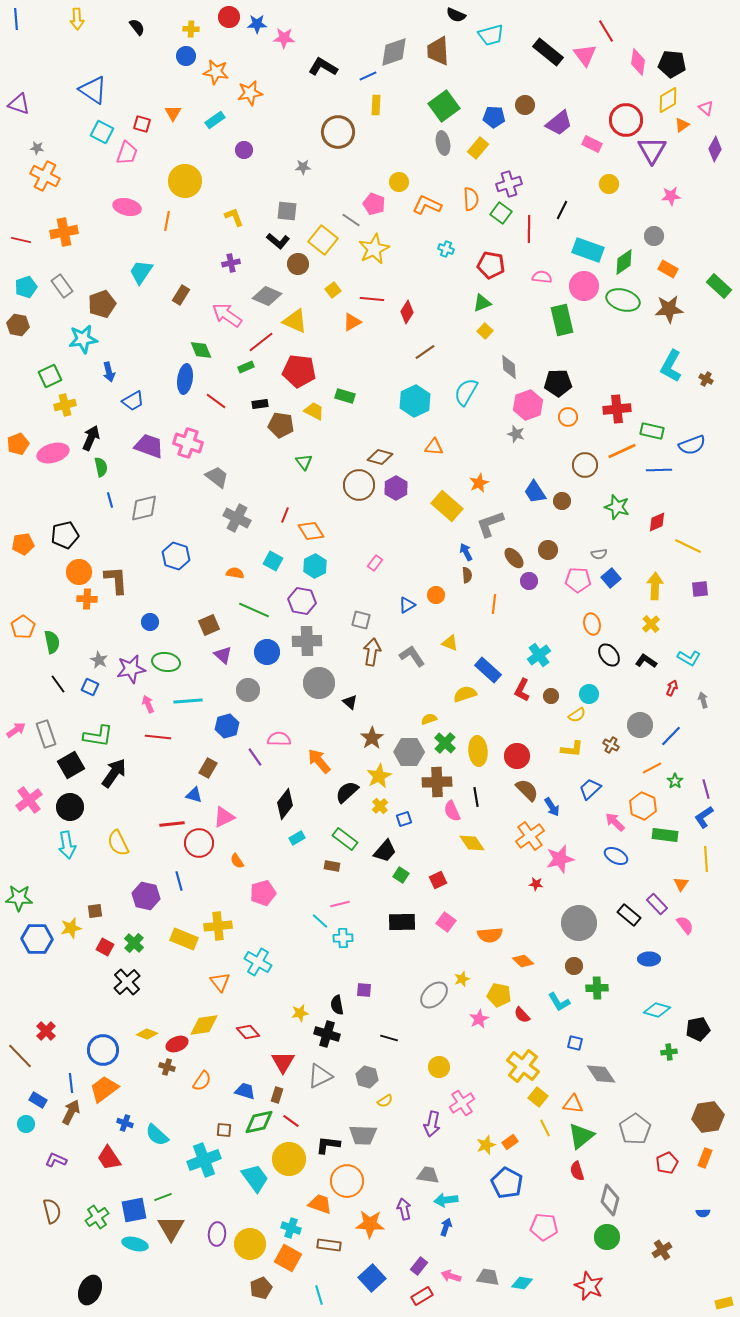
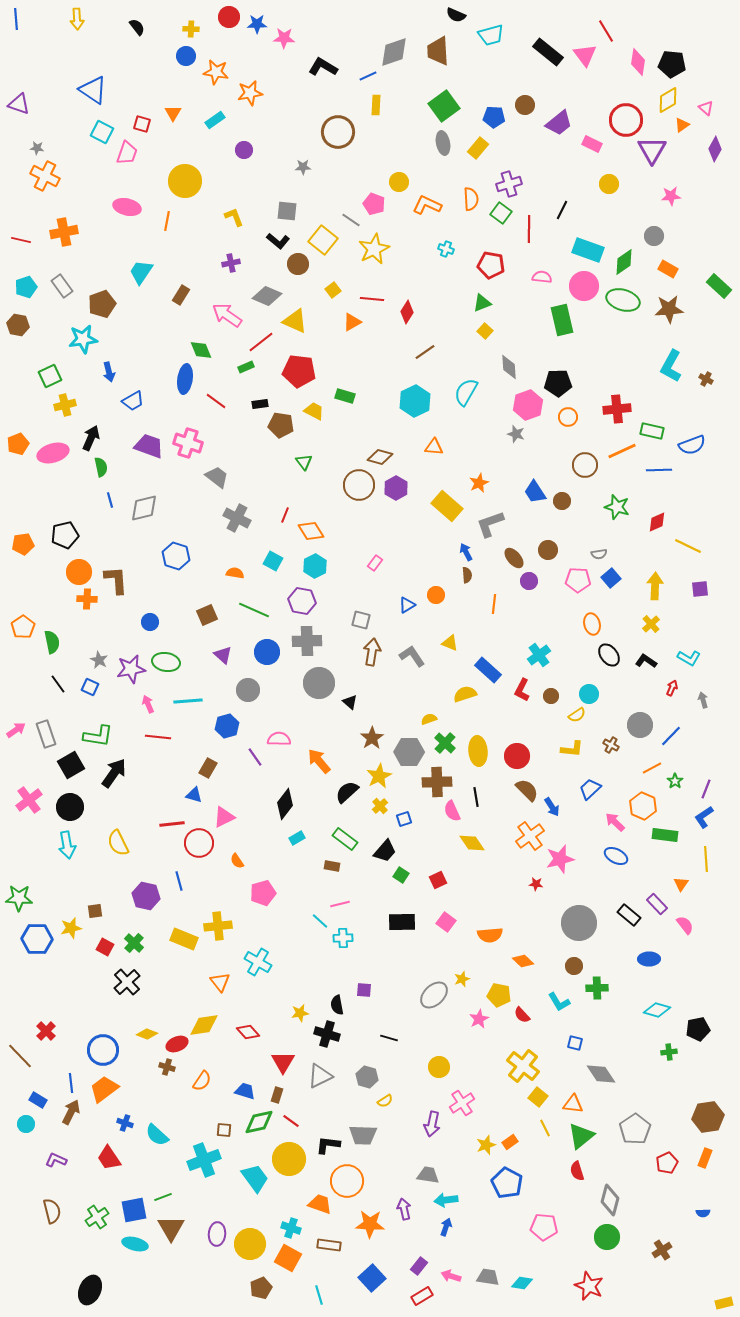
brown square at (209, 625): moved 2 px left, 10 px up
purple line at (706, 789): rotated 36 degrees clockwise
